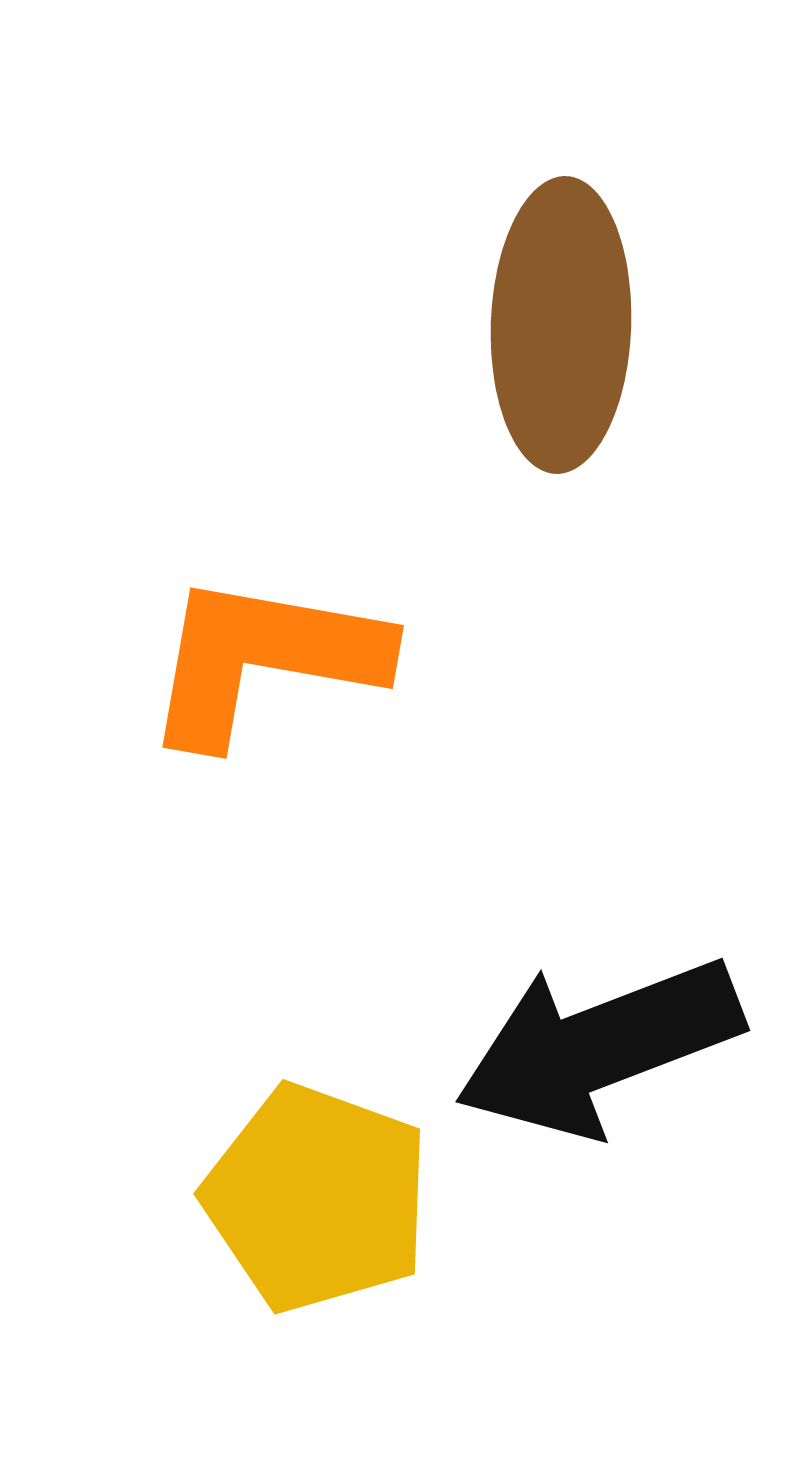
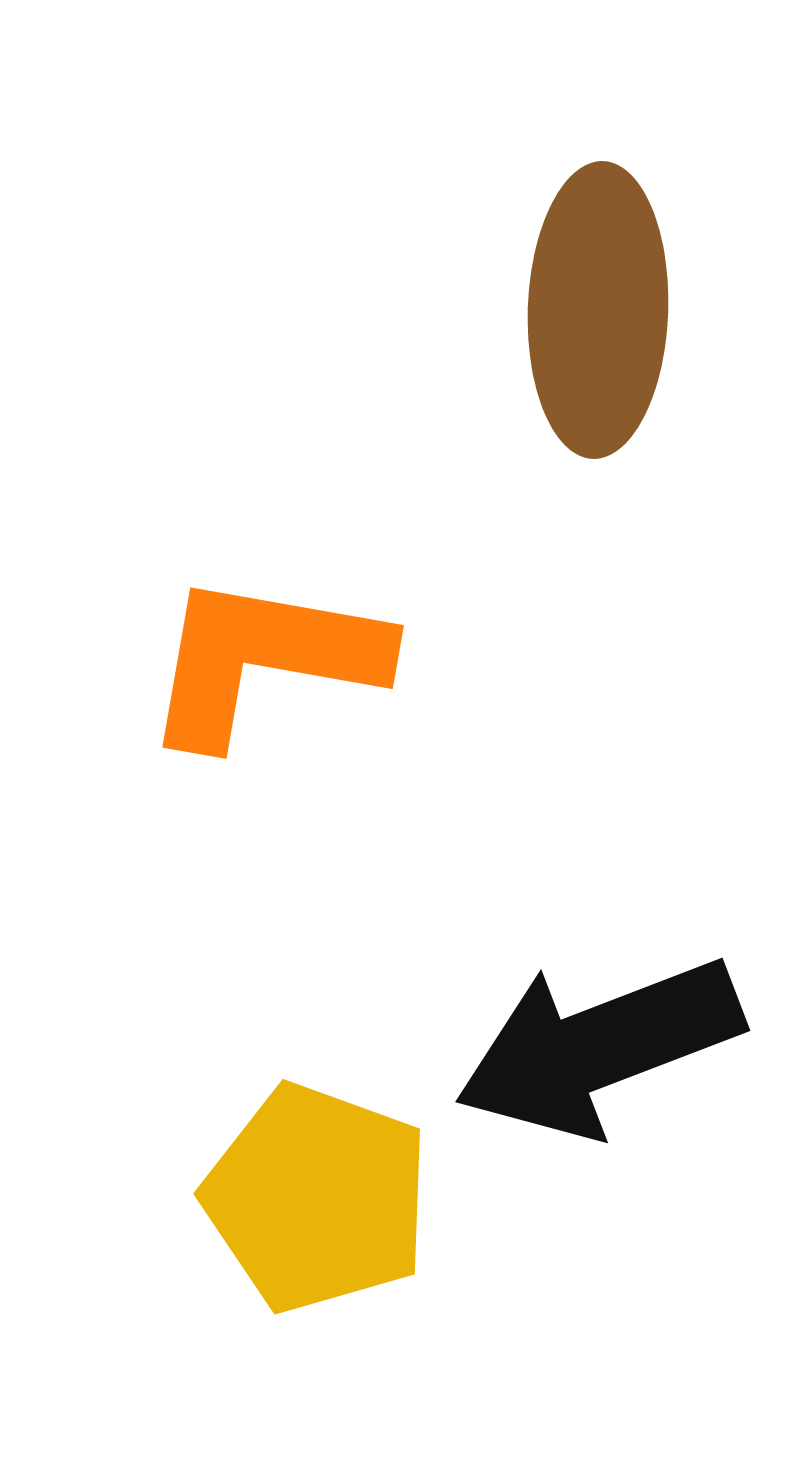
brown ellipse: moved 37 px right, 15 px up
